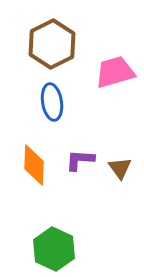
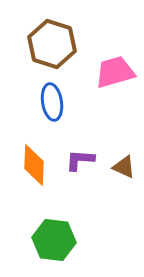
brown hexagon: rotated 15 degrees counterclockwise
brown triangle: moved 4 px right, 1 px up; rotated 30 degrees counterclockwise
green hexagon: moved 9 px up; rotated 18 degrees counterclockwise
